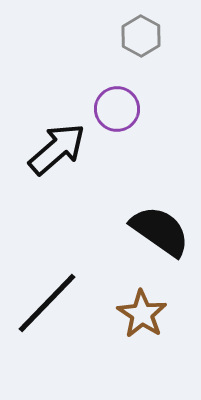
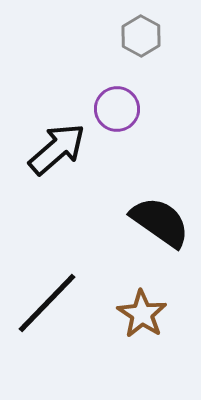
black semicircle: moved 9 px up
